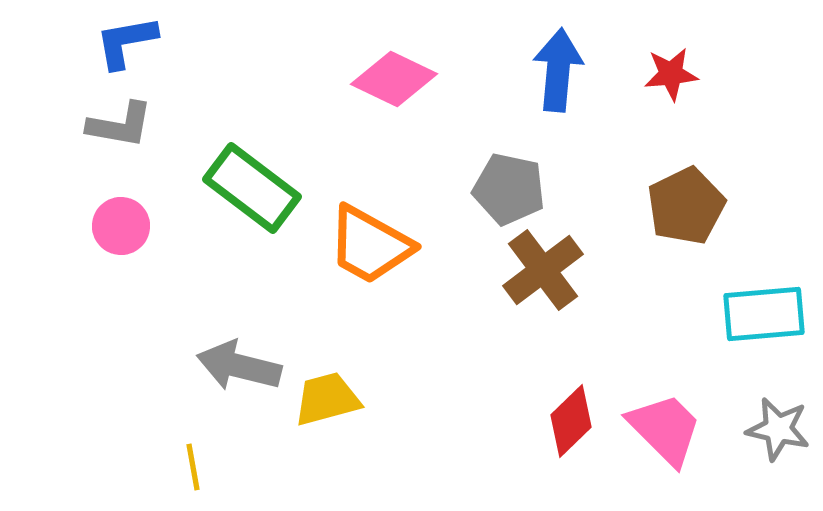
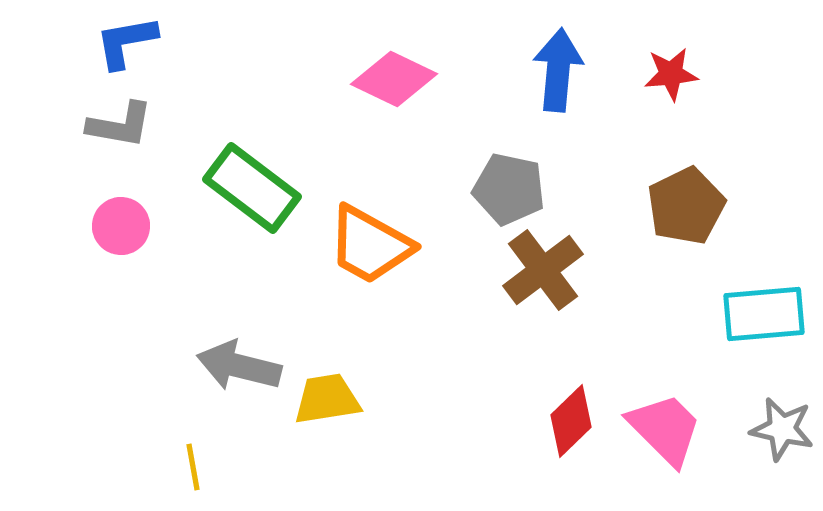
yellow trapezoid: rotated 6 degrees clockwise
gray star: moved 4 px right
